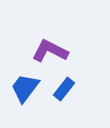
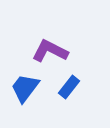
blue rectangle: moved 5 px right, 2 px up
